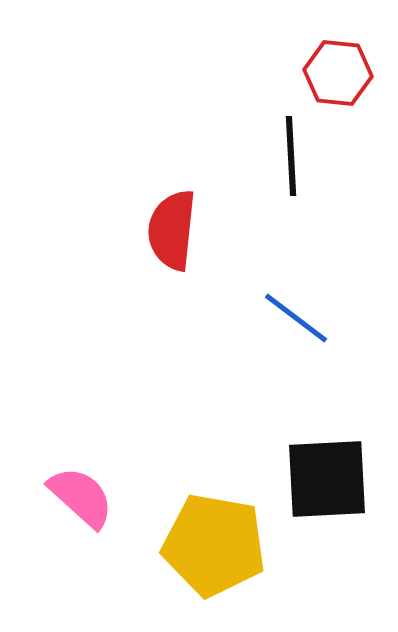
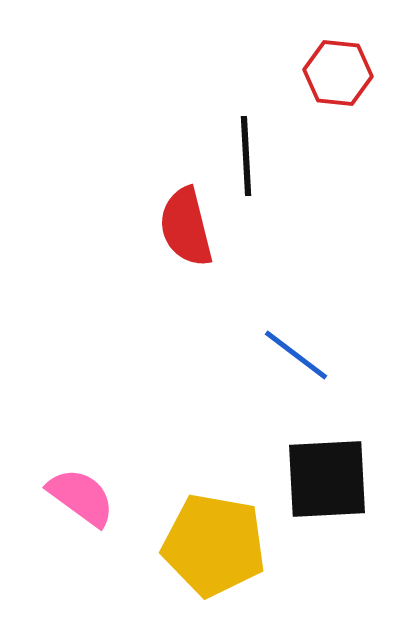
black line: moved 45 px left
red semicircle: moved 14 px right, 3 px up; rotated 20 degrees counterclockwise
blue line: moved 37 px down
pink semicircle: rotated 6 degrees counterclockwise
